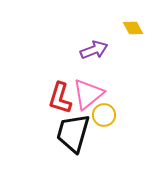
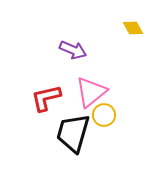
purple arrow: moved 21 px left; rotated 44 degrees clockwise
pink triangle: moved 3 px right, 2 px up
red L-shape: moved 14 px left; rotated 60 degrees clockwise
